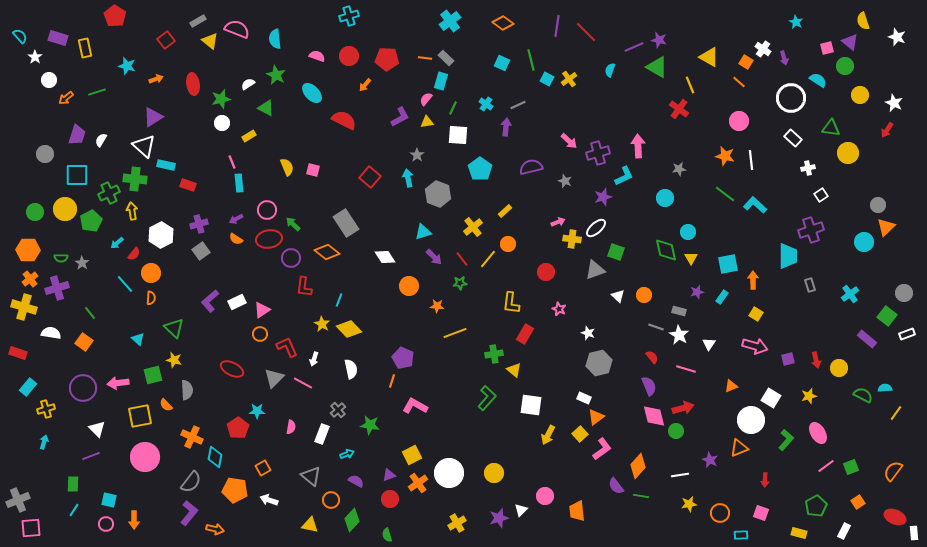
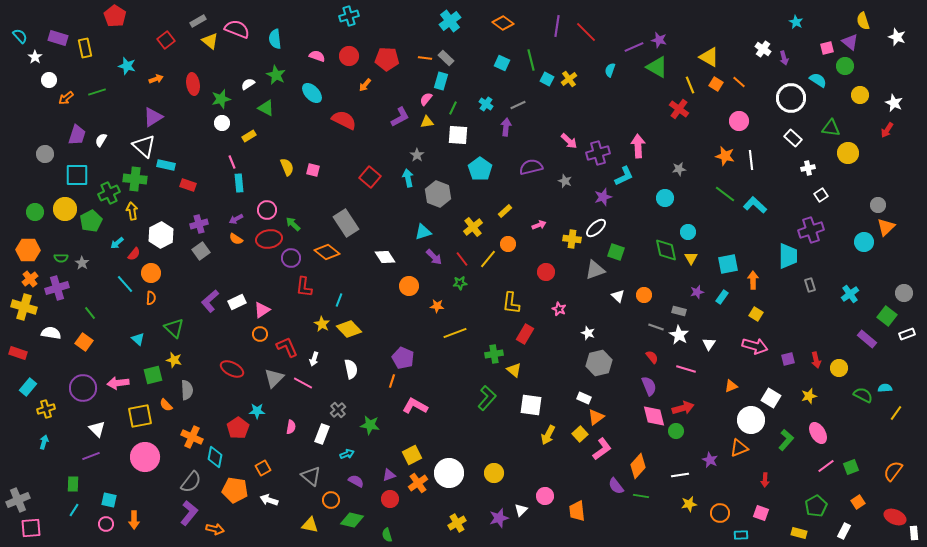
orange square at (746, 62): moved 30 px left, 22 px down
pink arrow at (558, 222): moved 19 px left, 3 px down
green diamond at (352, 520): rotated 60 degrees clockwise
